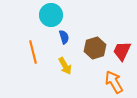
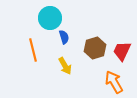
cyan circle: moved 1 px left, 3 px down
orange line: moved 2 px up
